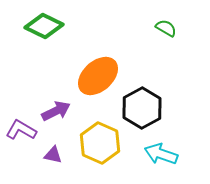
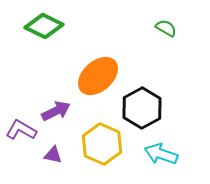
yellow hexagon: moved 2 px right, 1 px down
